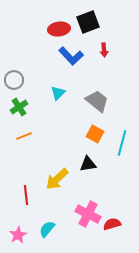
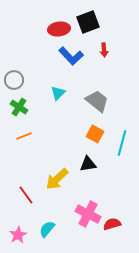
green cross: rotated 24 degrees counterclockwise
red line: rotated 30 degrees counterclockwise
